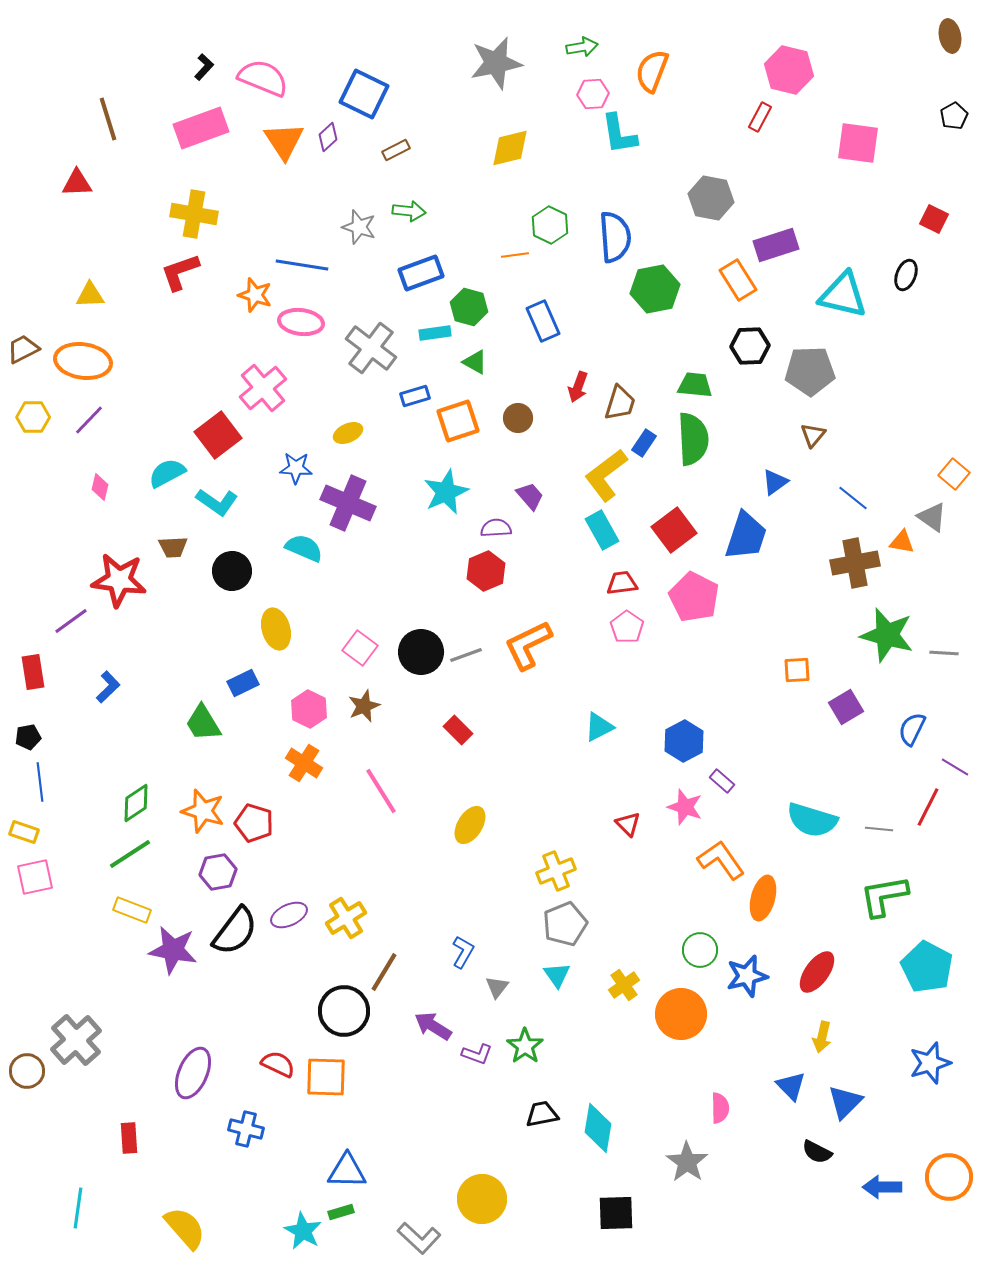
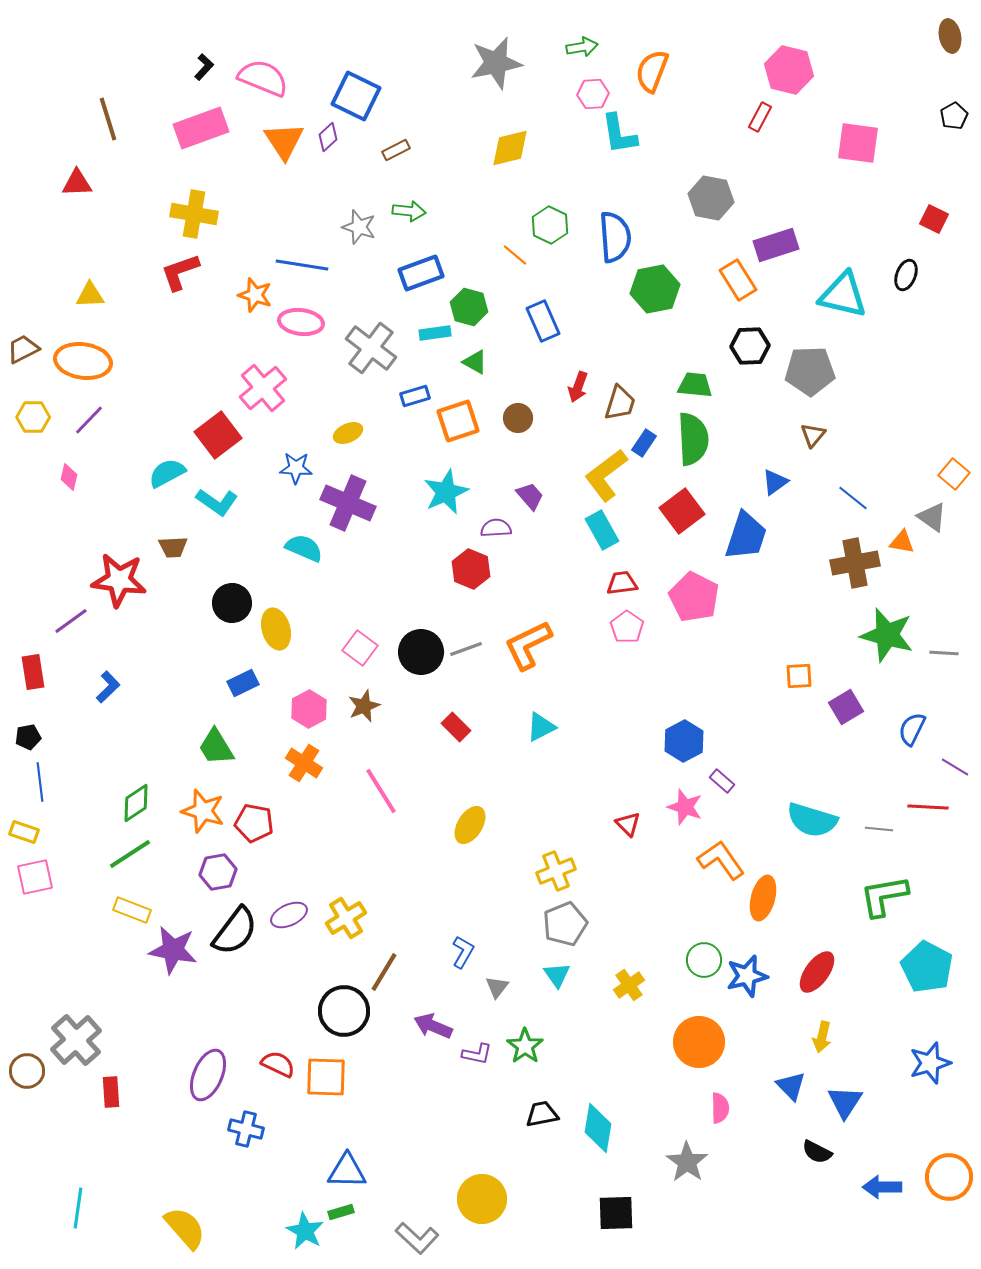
blue square at (364, 94): moved 8 px left, 2 px down
orange line at (515, 255): rotated 48 degrees clockwise
pink diamond at (100, 487): moved 31 px left, 10 px up
red square at (674, 530): moved 8 px right, 19 px up
black circle at (232, 571): moved 32 px down
red hexagon at (486, 571): moved 15 px left, 2 px up; rotated 15 degrees counterclockwise
gray line at (466, 655): moved 6 px up
orange square at (797, 670): moved 2 px right, 6 px down
pink hexagon at (309, 709): rotated 6 degrees clockwise
green trapezoid at (203, 723): moved 13 px right, 24 px down
cyan triangle at (599, 727): moved 58 px left
red rectangle at (458, 730): moved 2 px left, 3 px up
red line at (928, 807): rotated 66 degrees clockwise
red pentagon at (254, 823): rotated 6 degrees counterclockwise
green circle at (700, 950): moved 4 px right, 10 px down
yellow cross at (624, 985): moved 5 px right
orange circle at (681, 1014): moved 18 px right, 28 px down
purple arrow at (433, 1026): rotated 9 degrees counterclockwise
purple L-shape at (477, 1054): rotated 8 degrees counterclockwise
purple ellipse at (193, 1073): moved 15 px right, 2 px down
blue triangle at (845, 1102): rotated 12 degrees counterclockwise
red rectangle at (129, 1138): moved 18 px left, 46 px up
cyan star at (303, 1231): moved 2 px right
gray L-shape at (419, 1238): moved 2 px left
